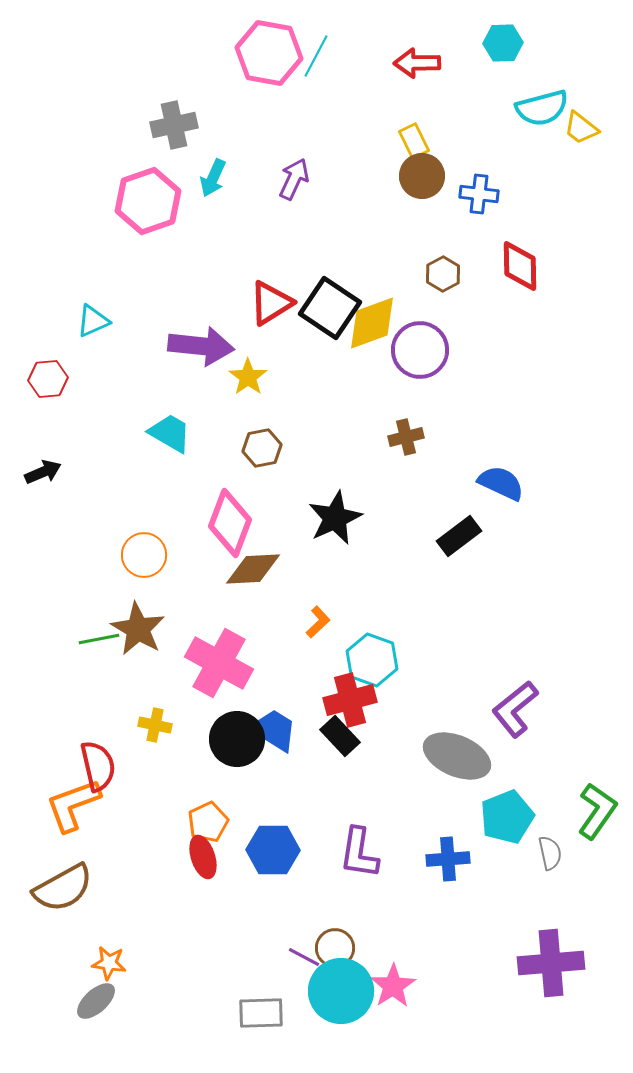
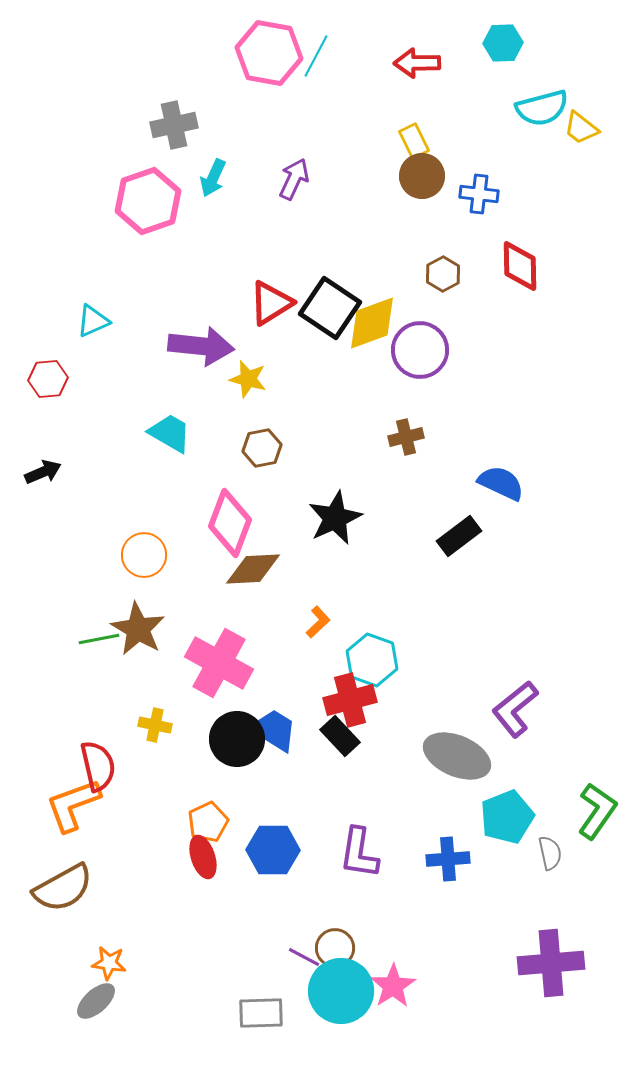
yellow star at (248, 377): moved 2 px down; rotated 21 degrees counterclockwise
